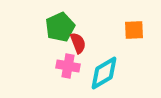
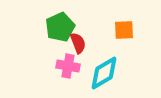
orange square: moved 10 px left
